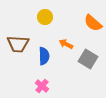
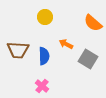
brown trapezoid: moved 6 px down
